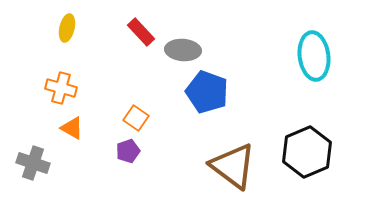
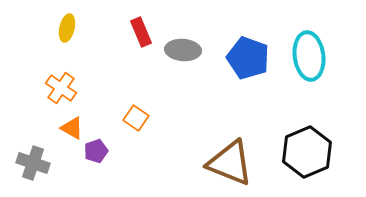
red rectangle: rotated 20 degrees clockwise
cyan ellipse: moved 5 px left
orange cross: rotated 20 degrees clockwise
blue pentagon: moved 41 px right, 34 px up
purple pentagon: moved 32 px left
brown triangle: moved 3 px left, 3 px up; rotated 15 degrees counterclockwise
